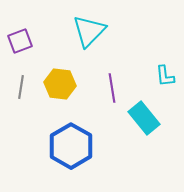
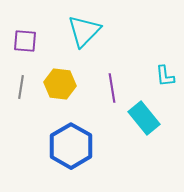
cyan triangle: moved 5 px left
purple square: moved 5 px right; rotated 25 degrees clockwise
